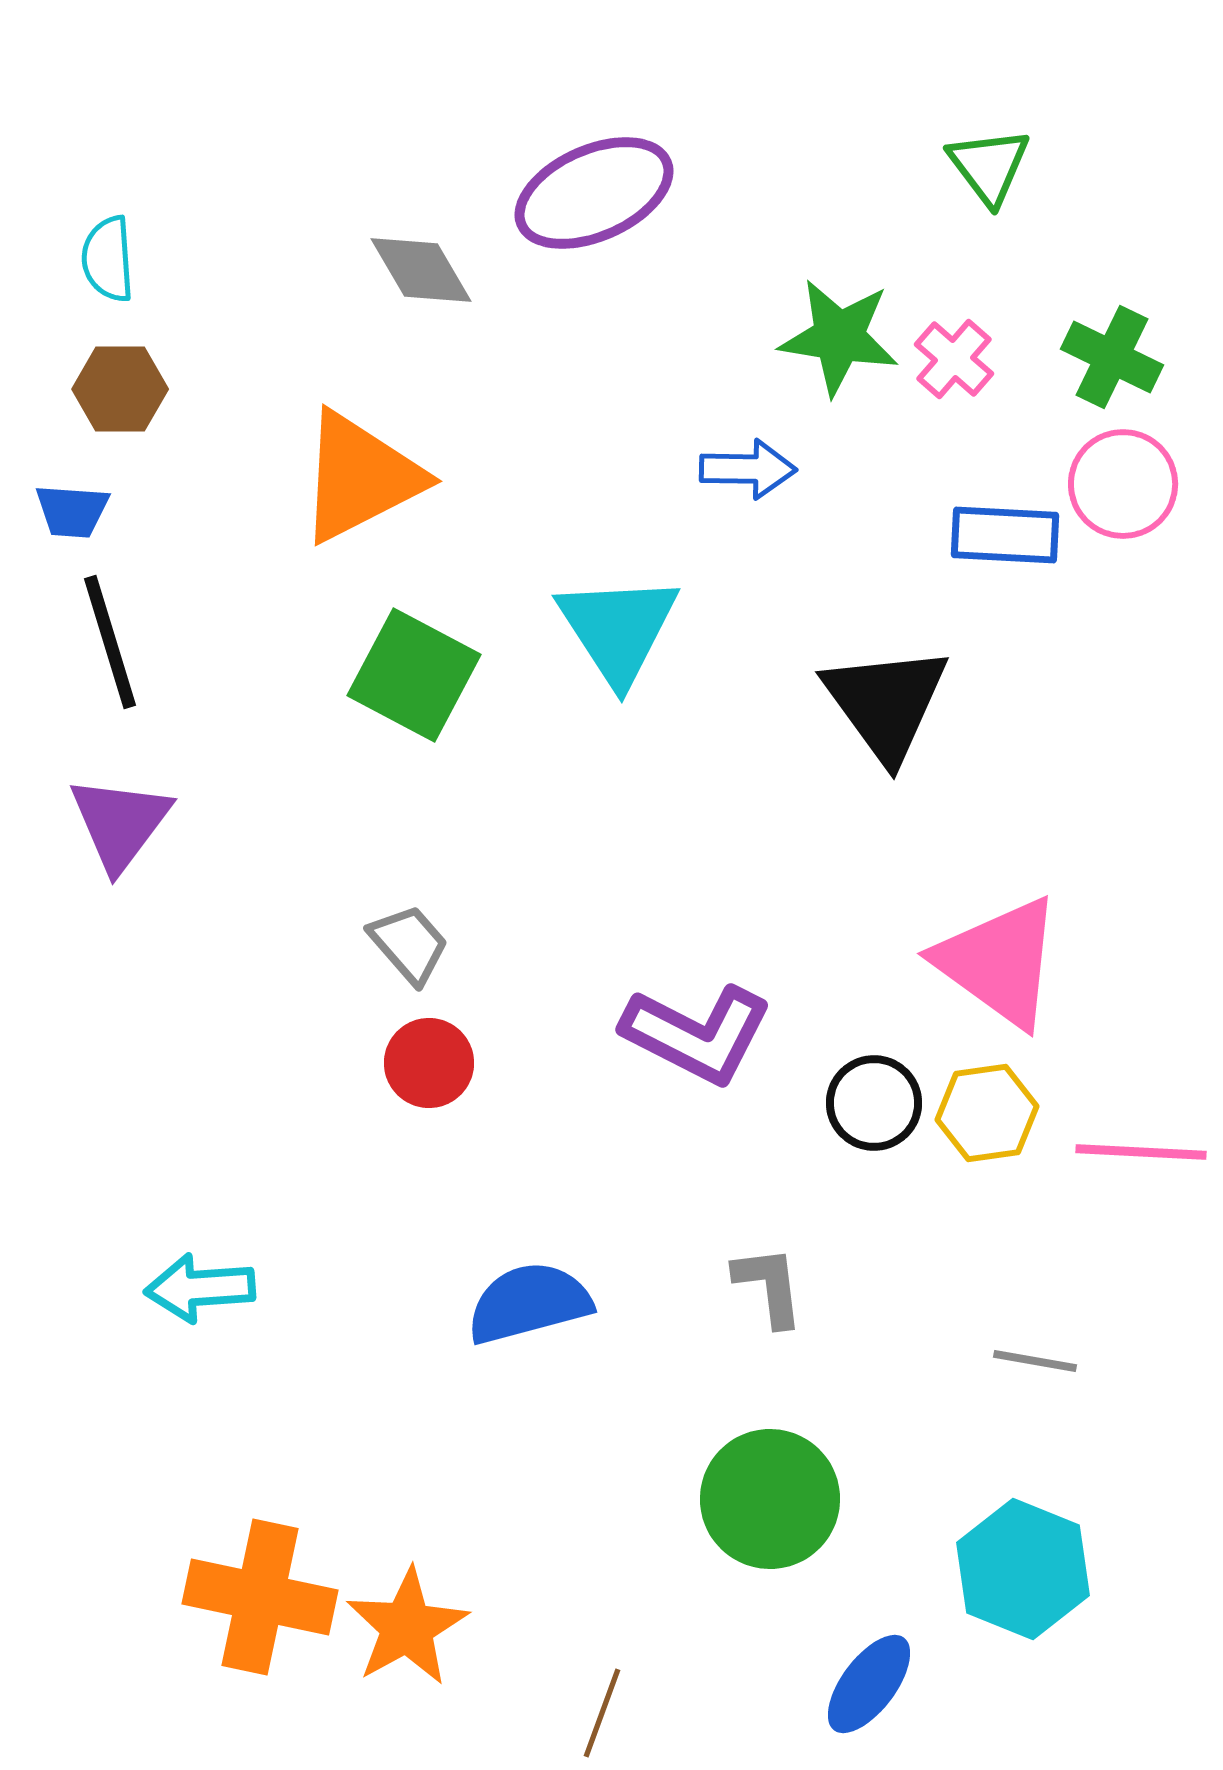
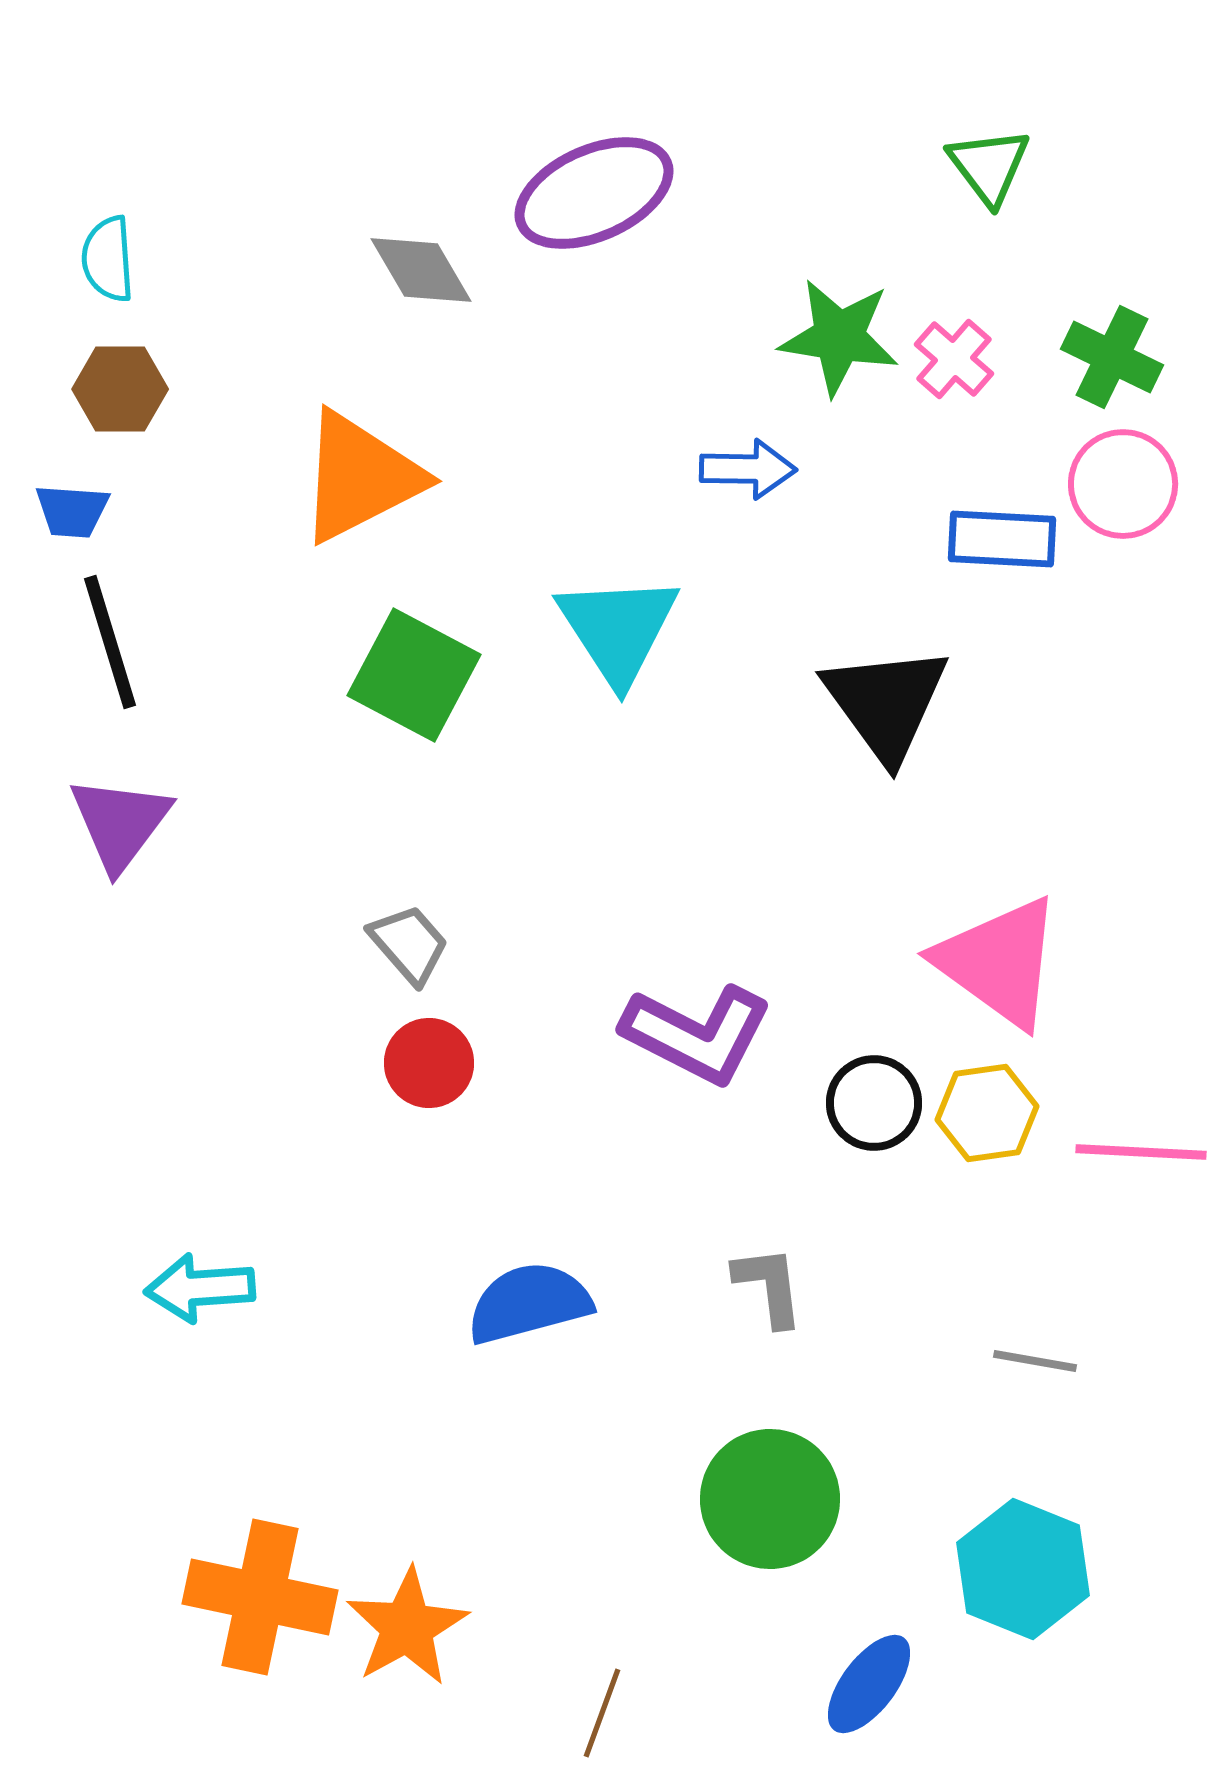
blue rectangle: moved 3 px left, 4 px down
